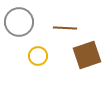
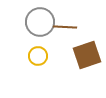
gray circle: moved 21 px right
brown line: moved 1 px up
